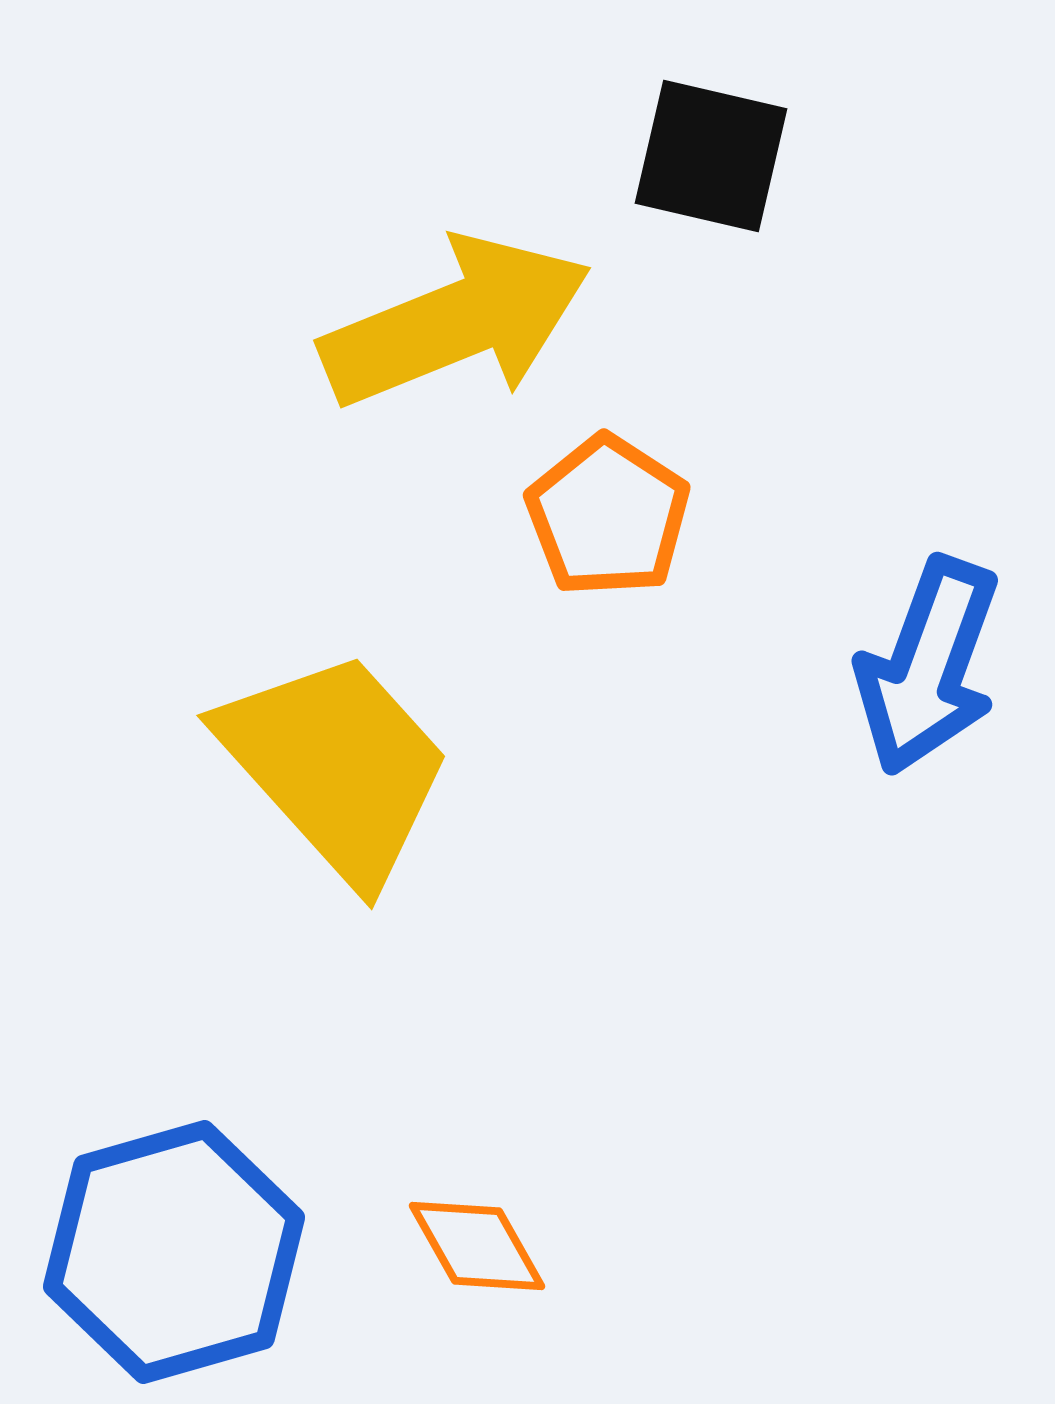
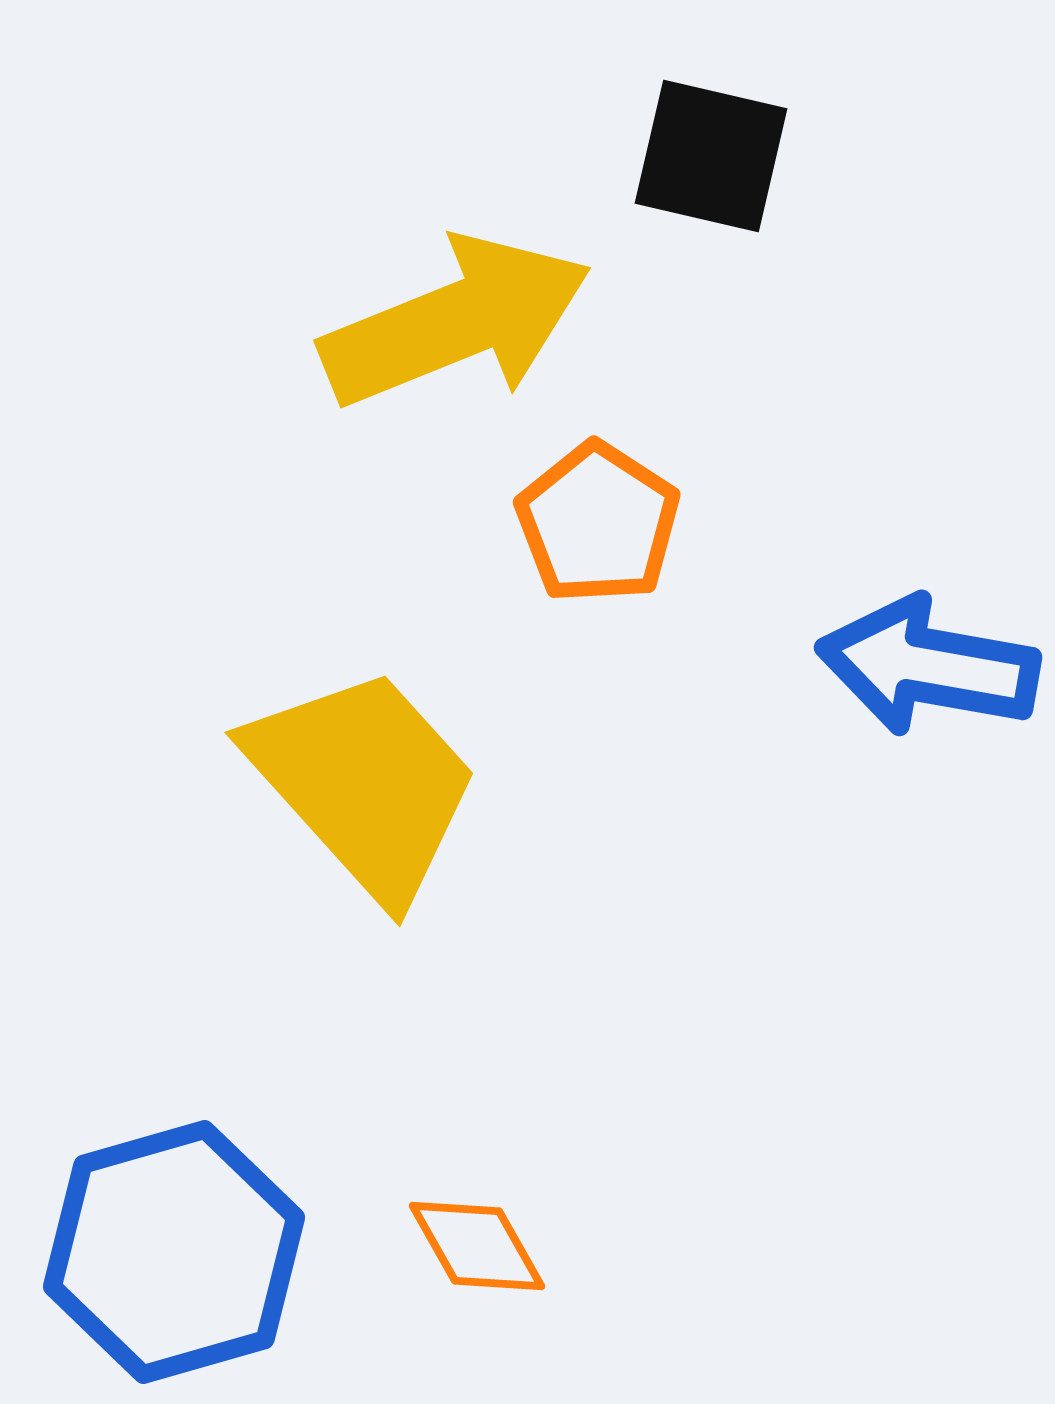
orange pentagon: moved 10 px left, 7 px down
blue arrow: rotated 80 degrees clockwise
yellow trapezoid: moved 28 px right, 17 px down
